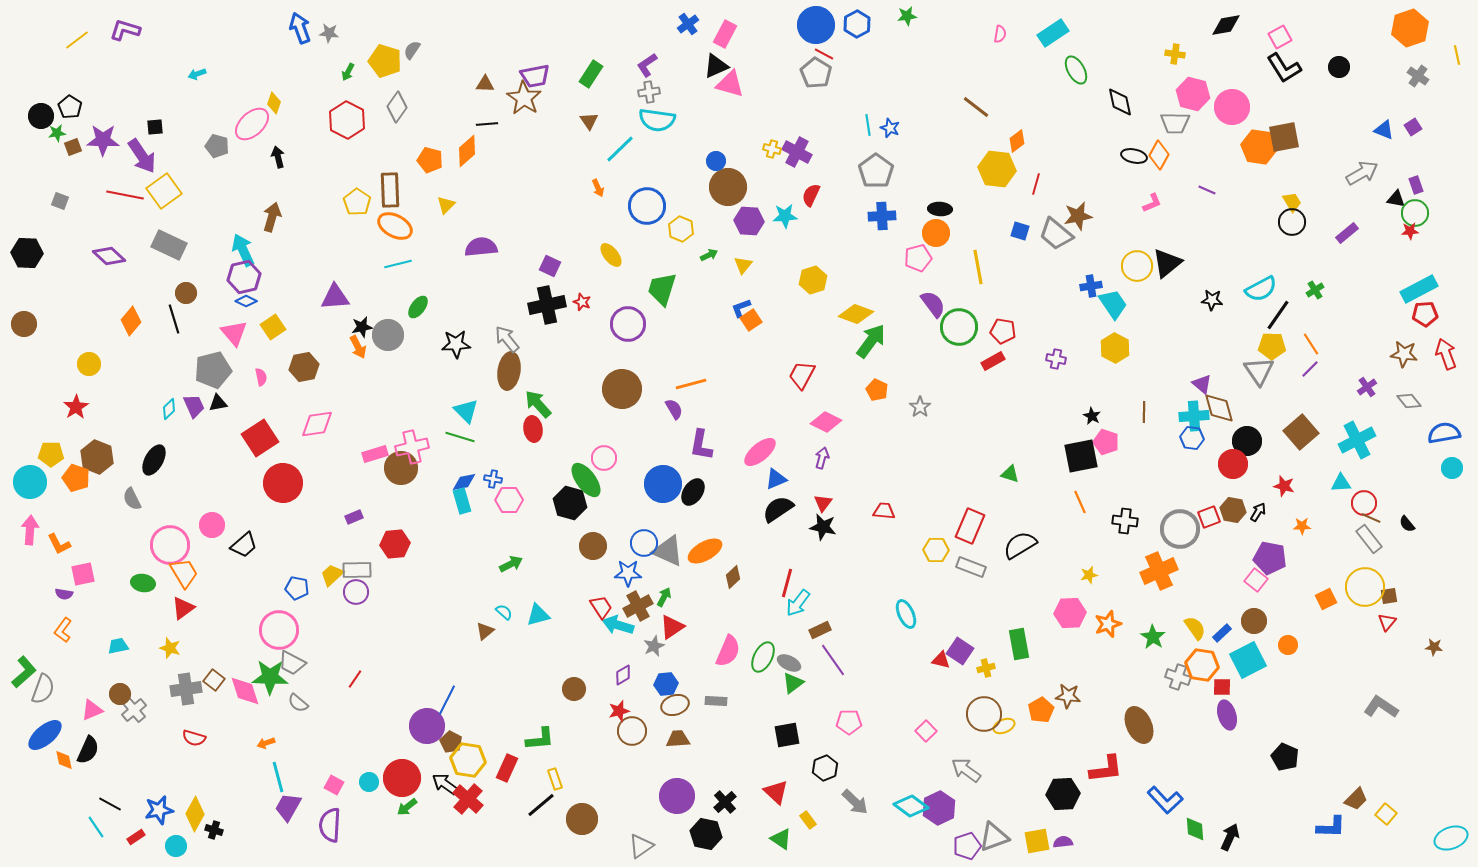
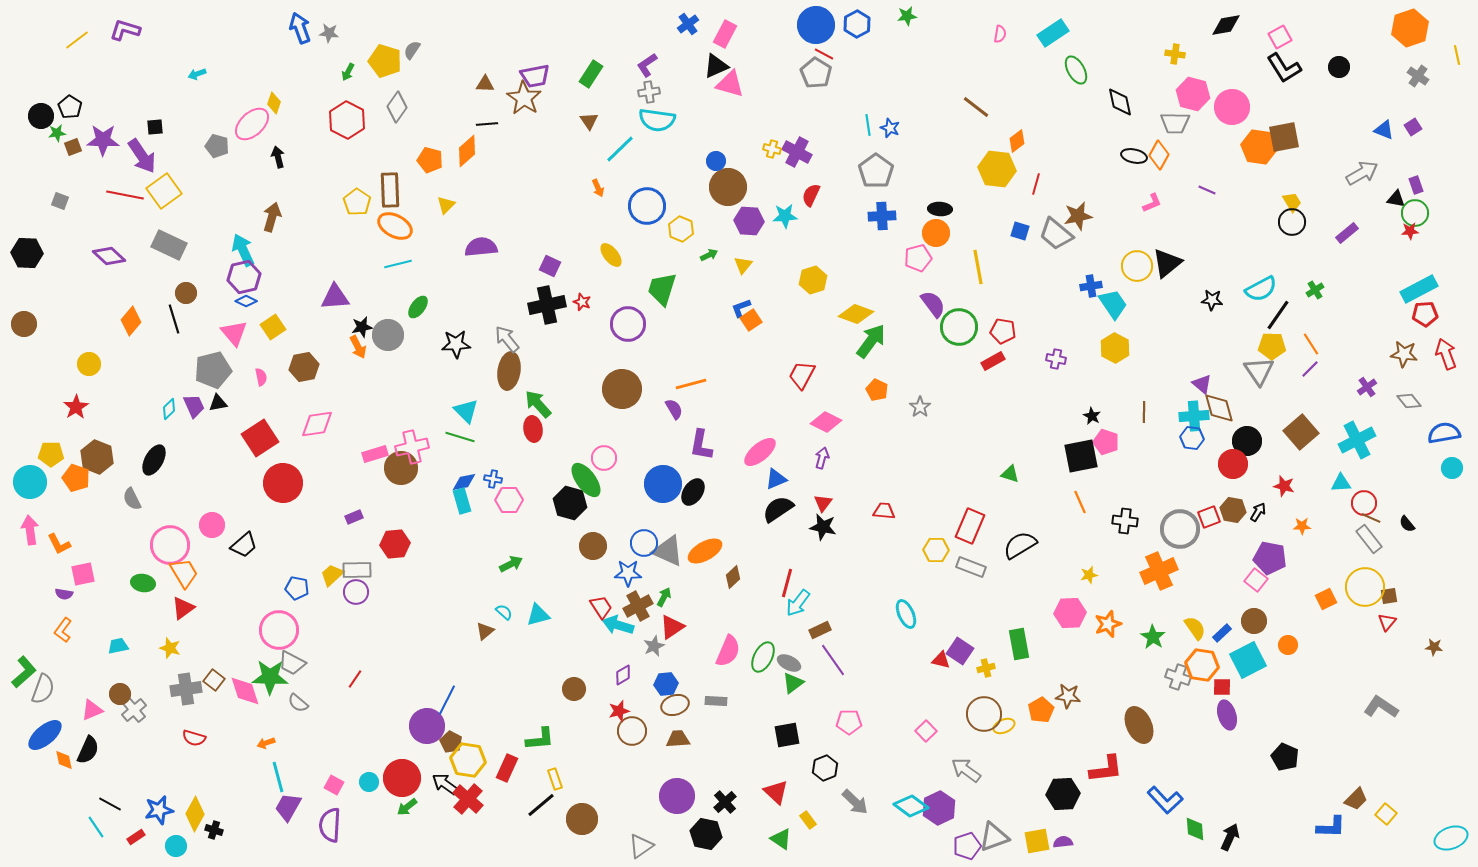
pink arrow at (30, 530): rotated 12 degrees counterclockwise
